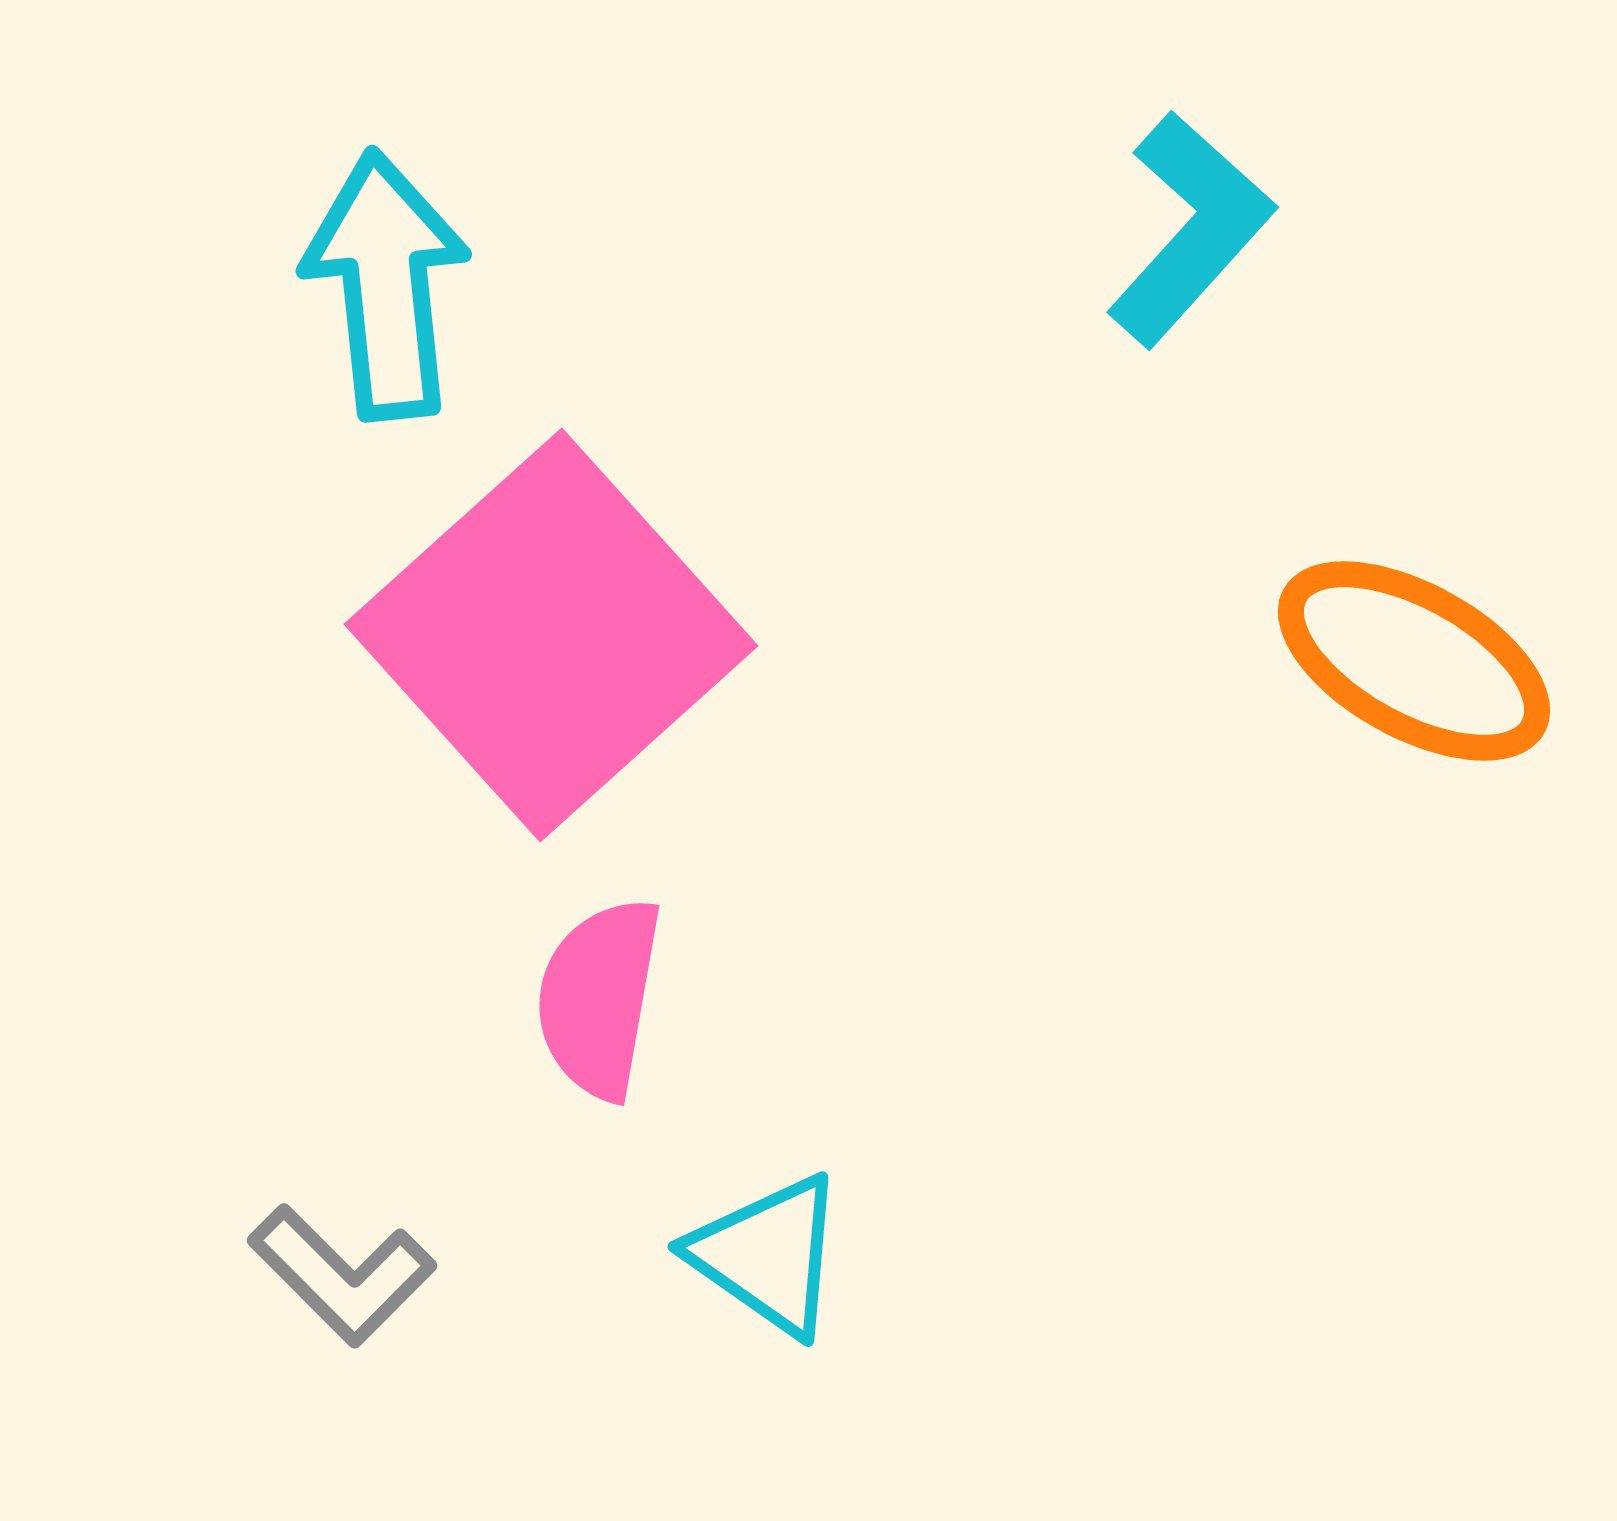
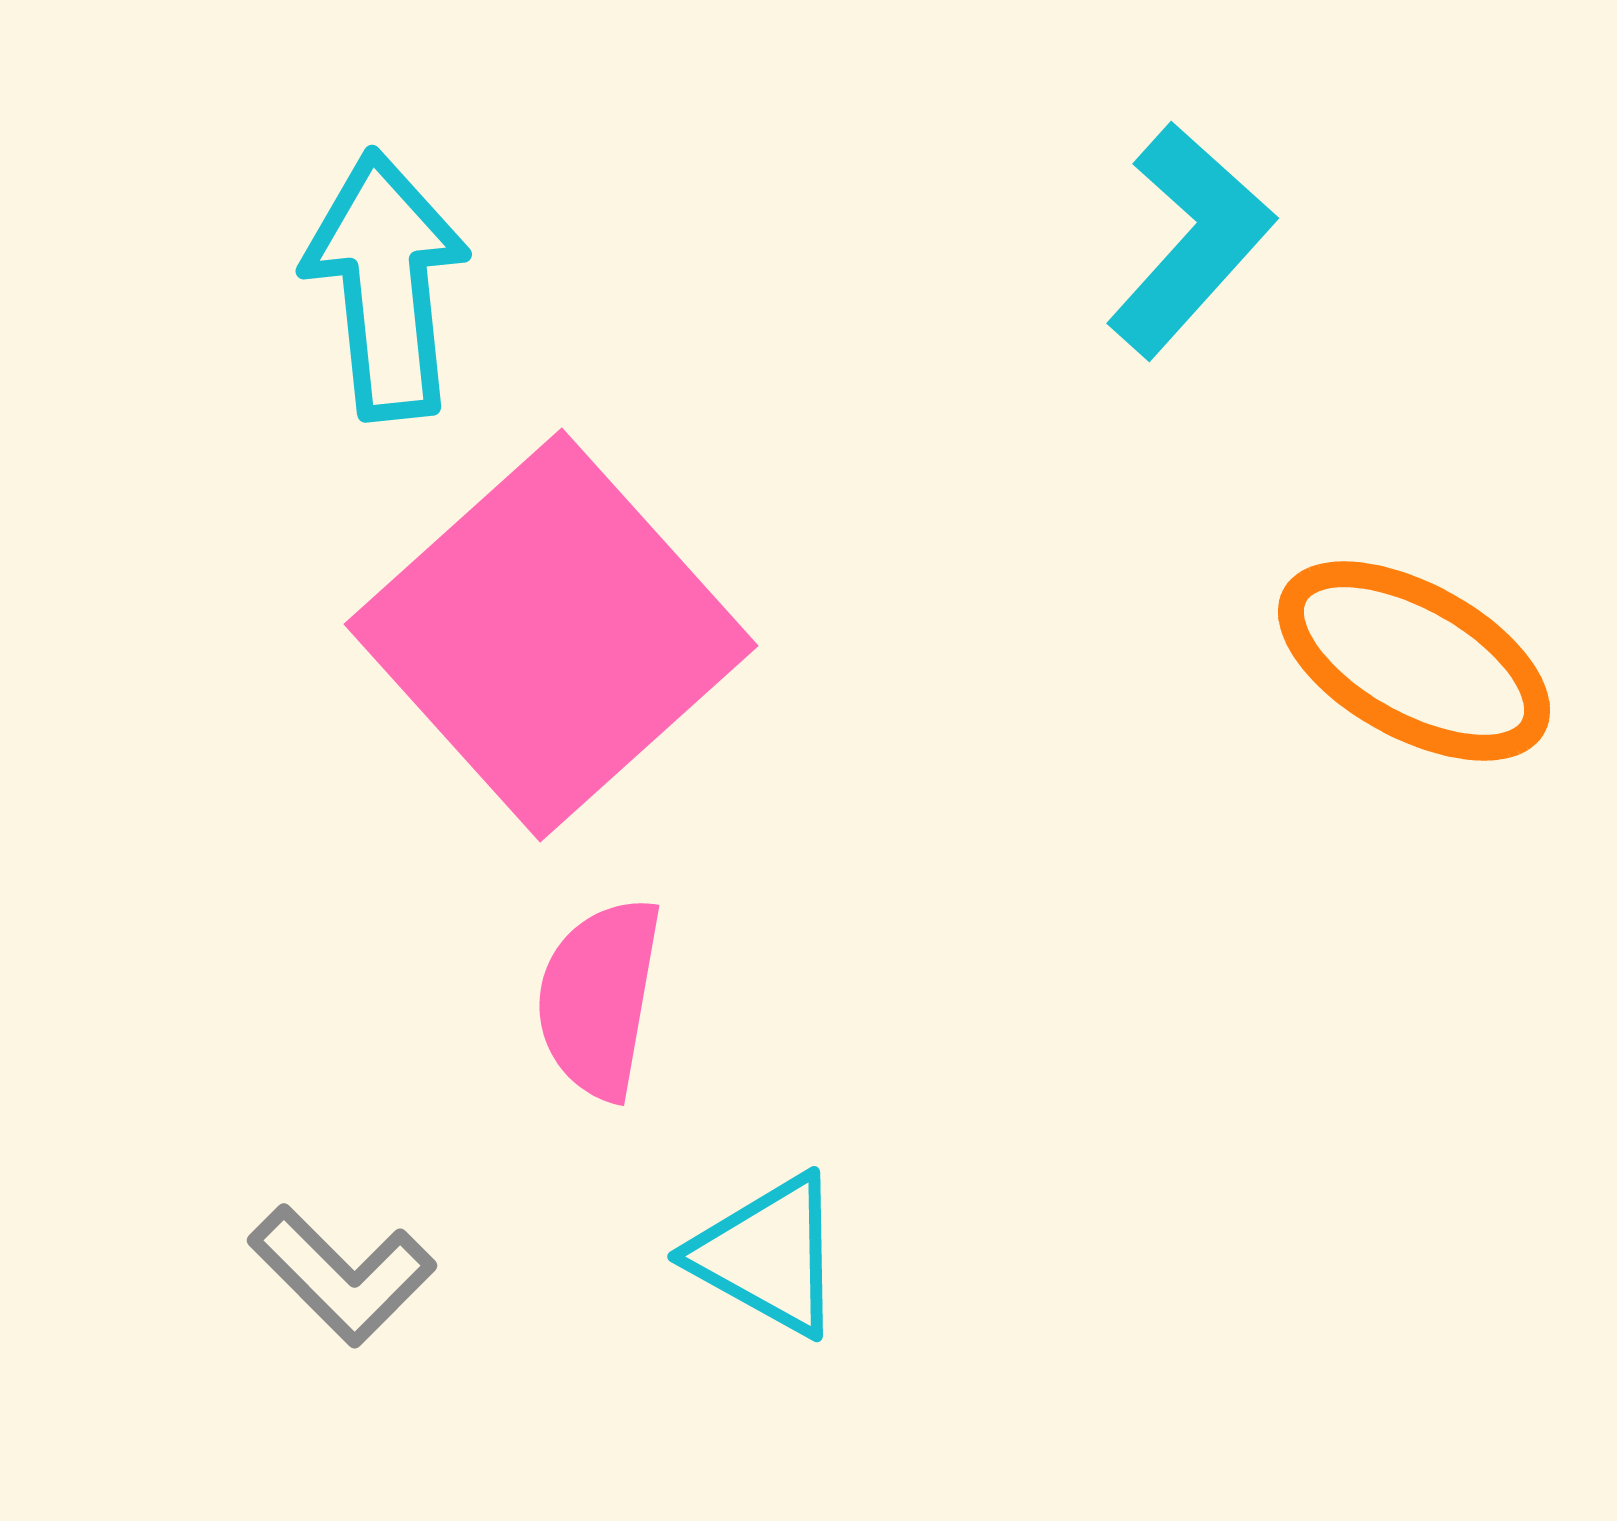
cyan L-shape: moved 11 px down
cyan triangle: rotated 6 degrees counterclockwise
